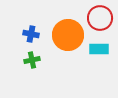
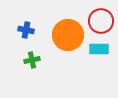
red circle: moved 1 px right, 3 px down
blue cross: moved 5 px left, 4 px up
